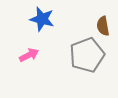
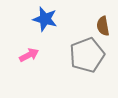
blue star: moved 3 px right
